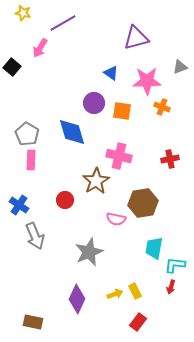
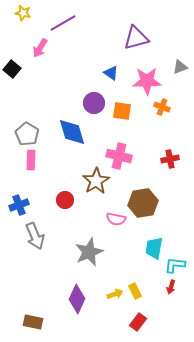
black square: moved 2 px down
blue cross: rotated 36 degrees clockwise
